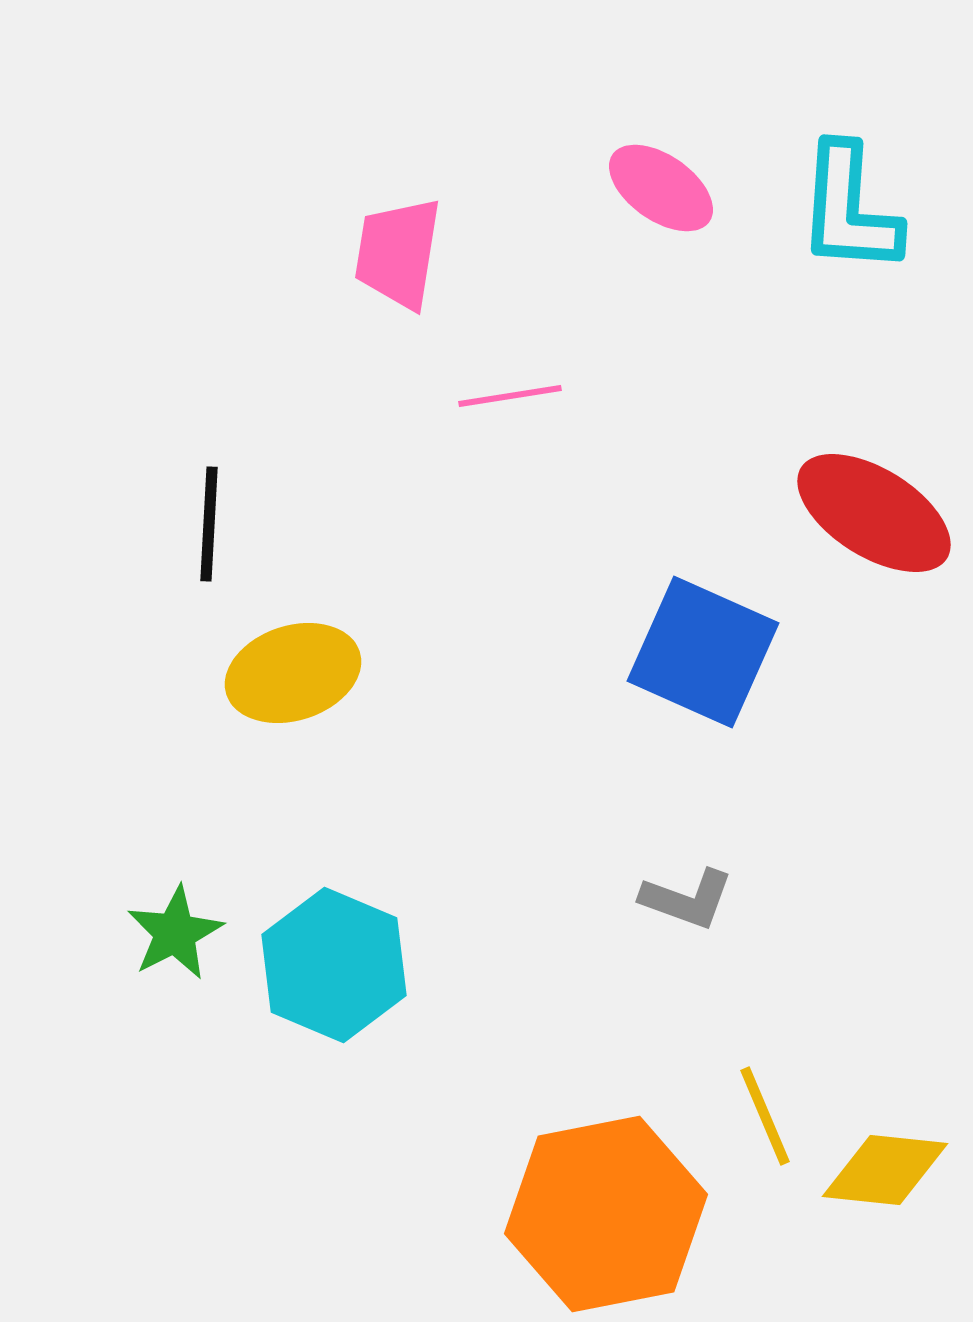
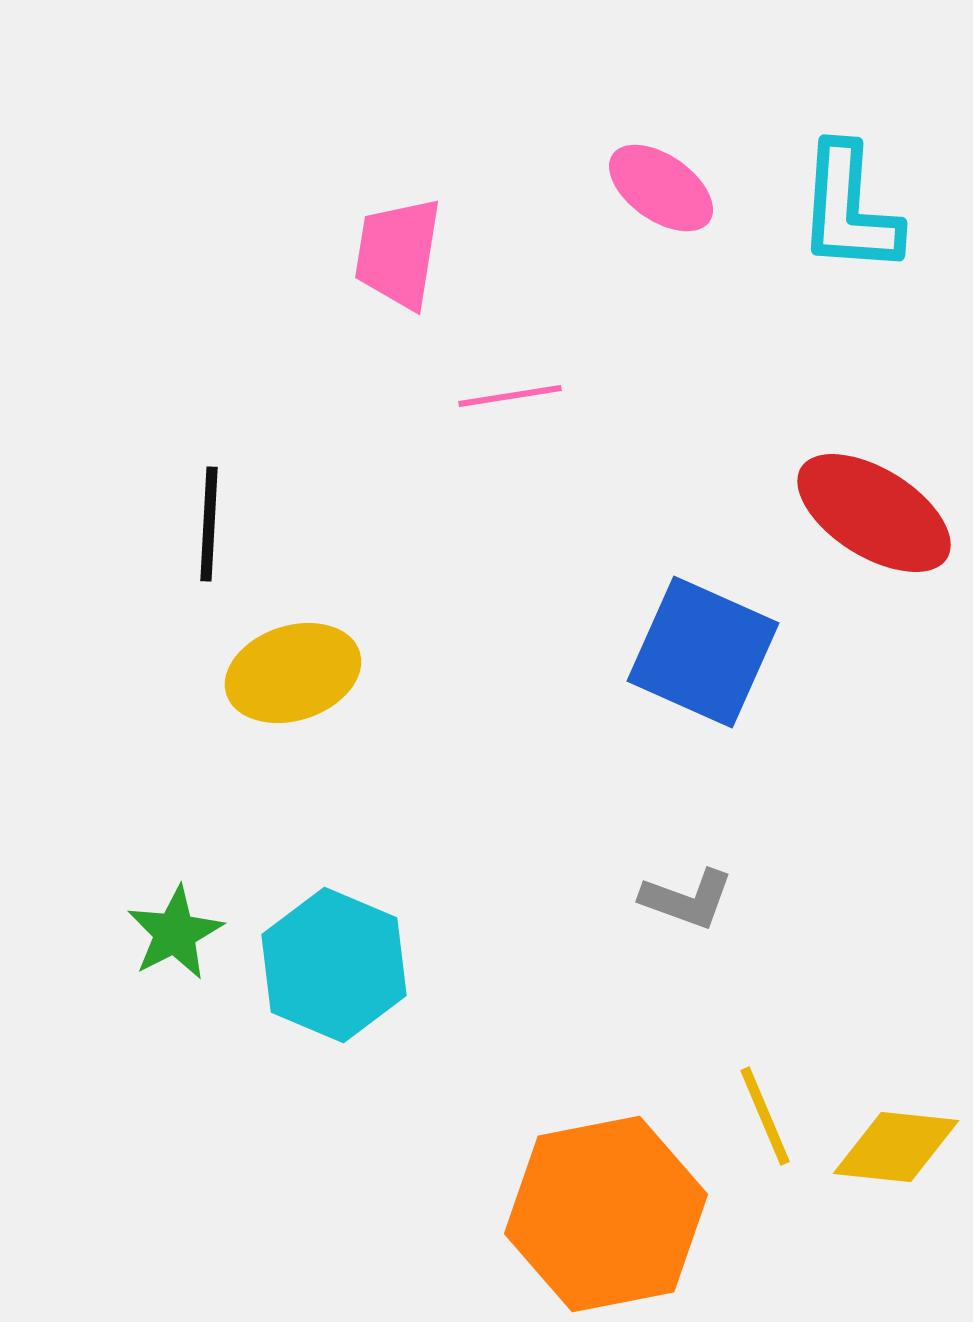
yellow diamond: moved 11 px right, 23 px up
